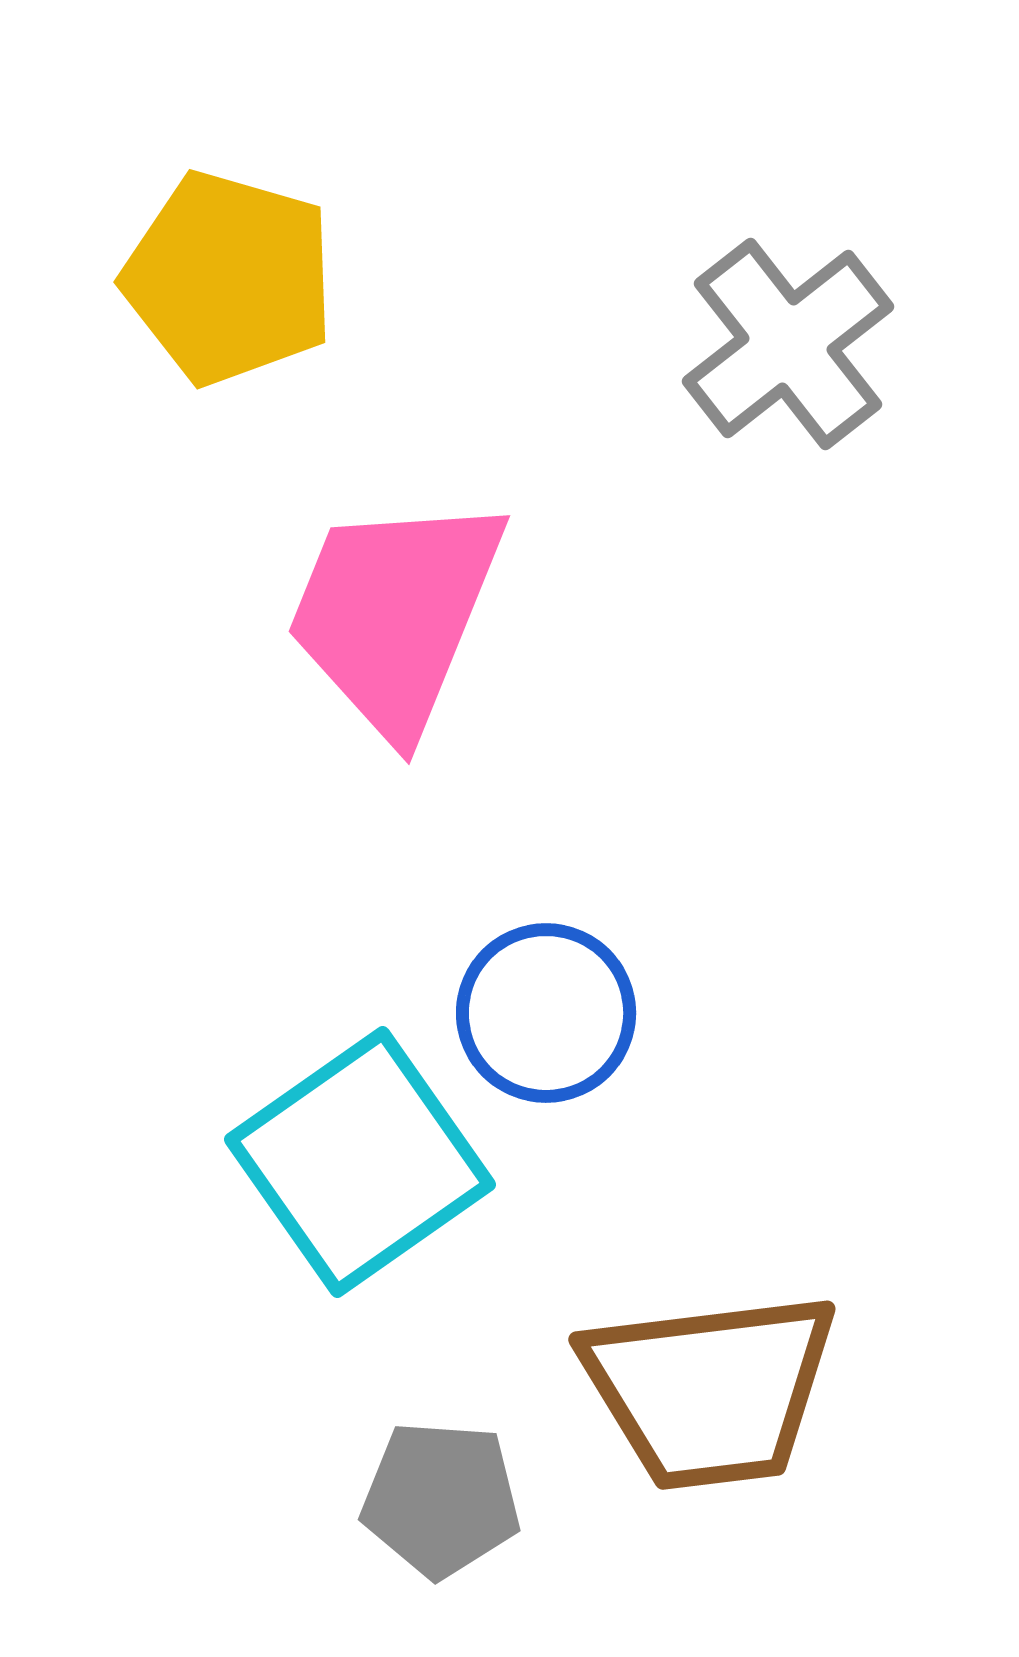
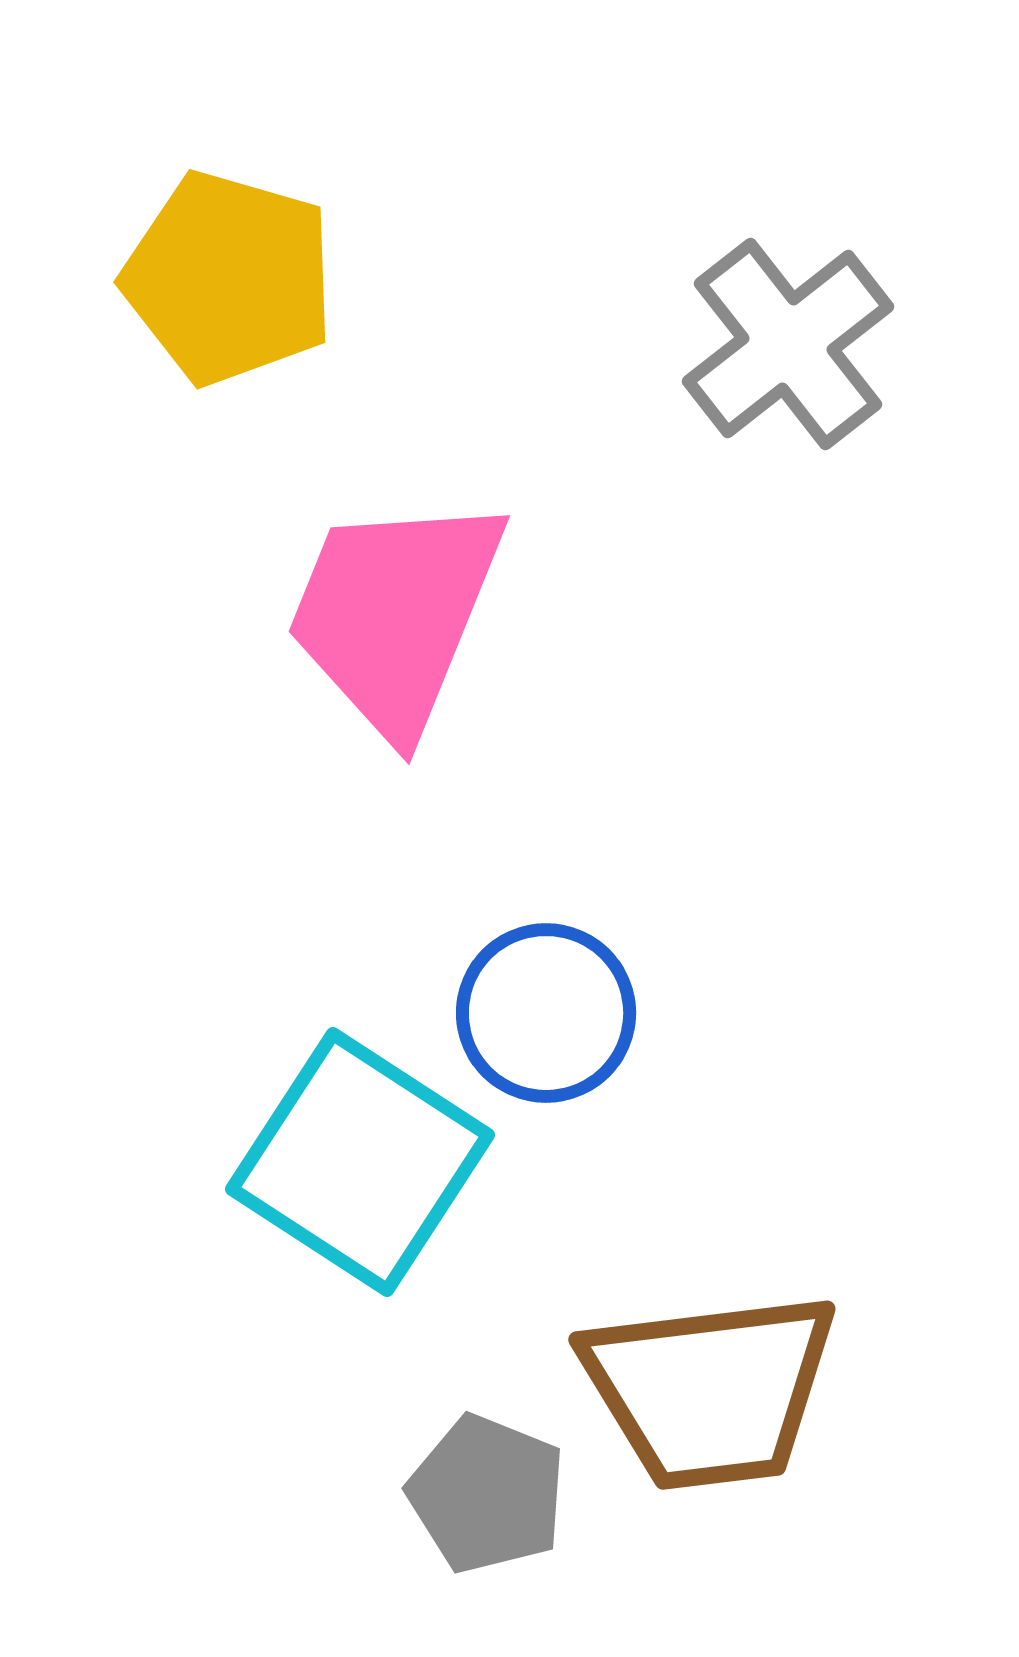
cyan square: rotated 22 degrees counterclockwise
gray pentagon: moved 46 px right, 5 px up; rotated 18 degrees clockwise
